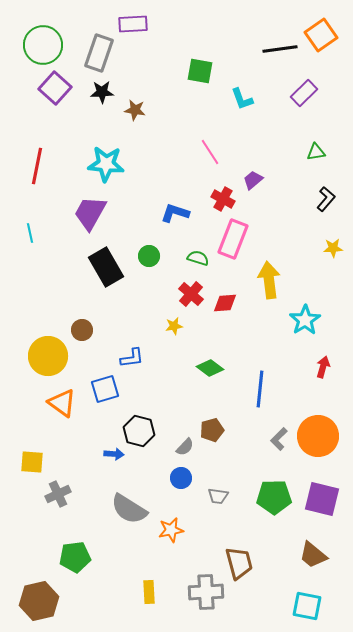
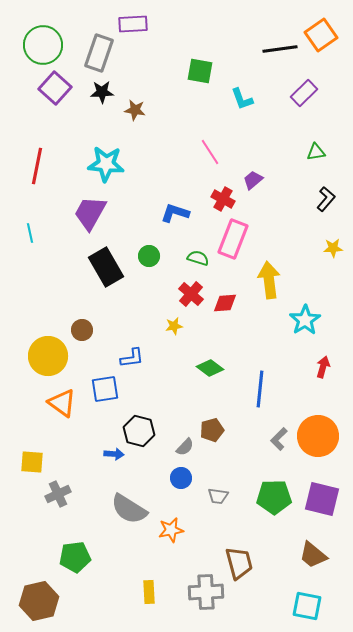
blue square at (105, 389): rotated 8 degrees clockwise
